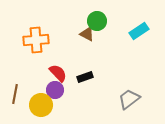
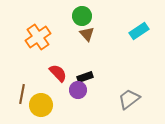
green circle: moved 15 px left, 5 px up
brown triangle: rotated 21 degrees clockwise
orange cross: moved 2 px right, 3 px up; rotated 30 degrees counterclockwise
purple circle: moved 23 px right
brown line: moved 7 px right
